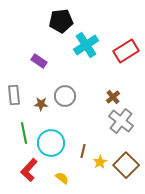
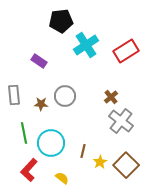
brown cross: moved 2 px left
